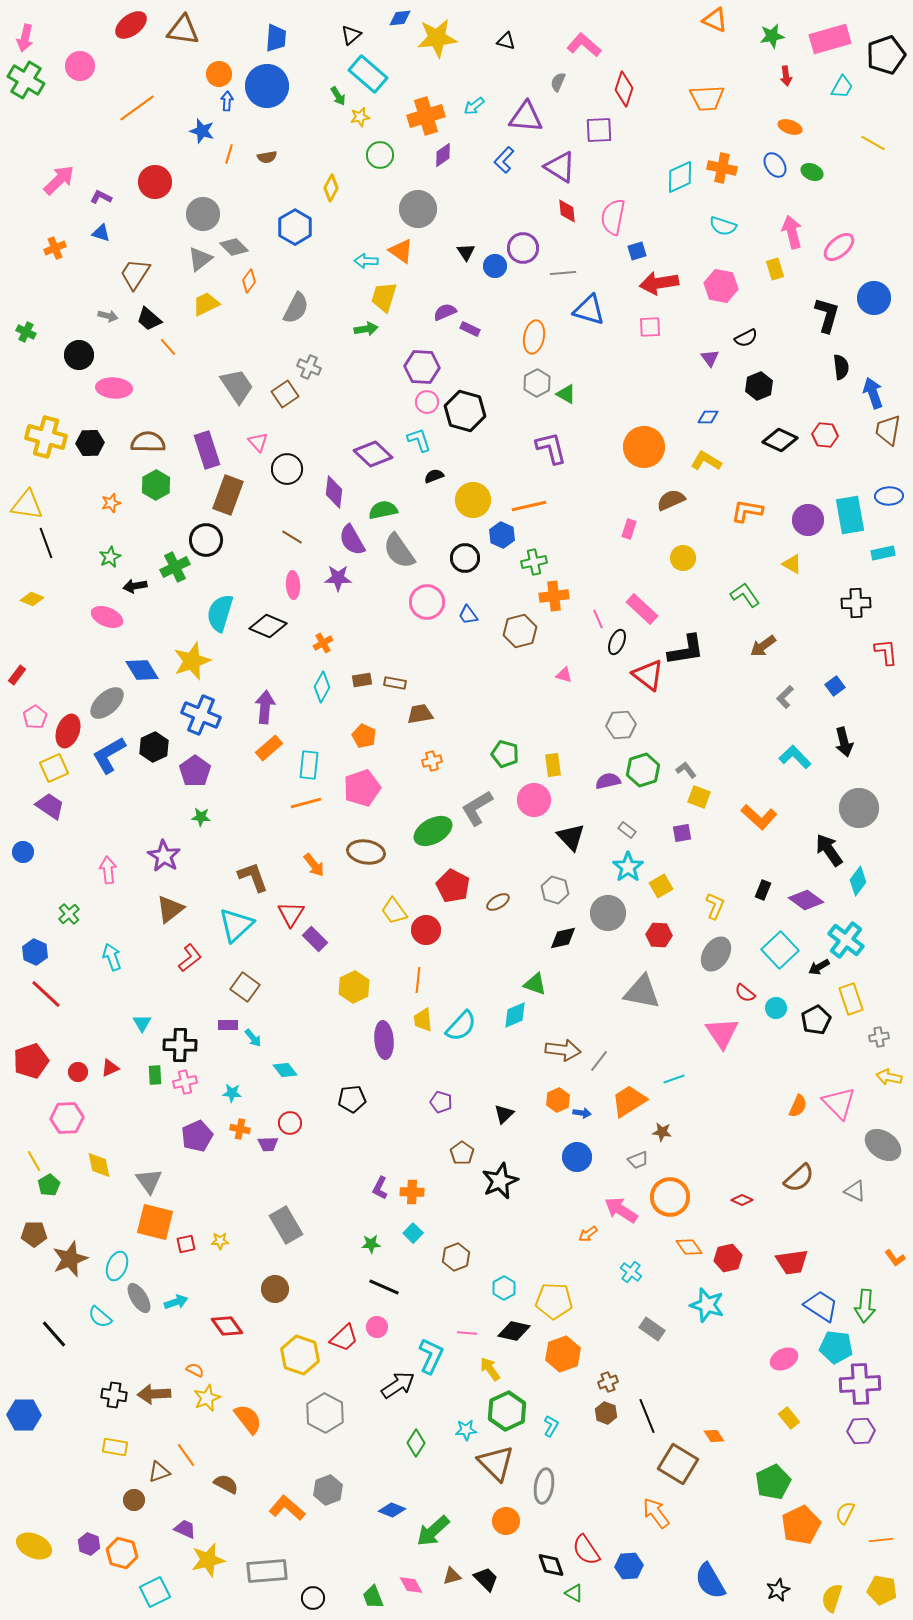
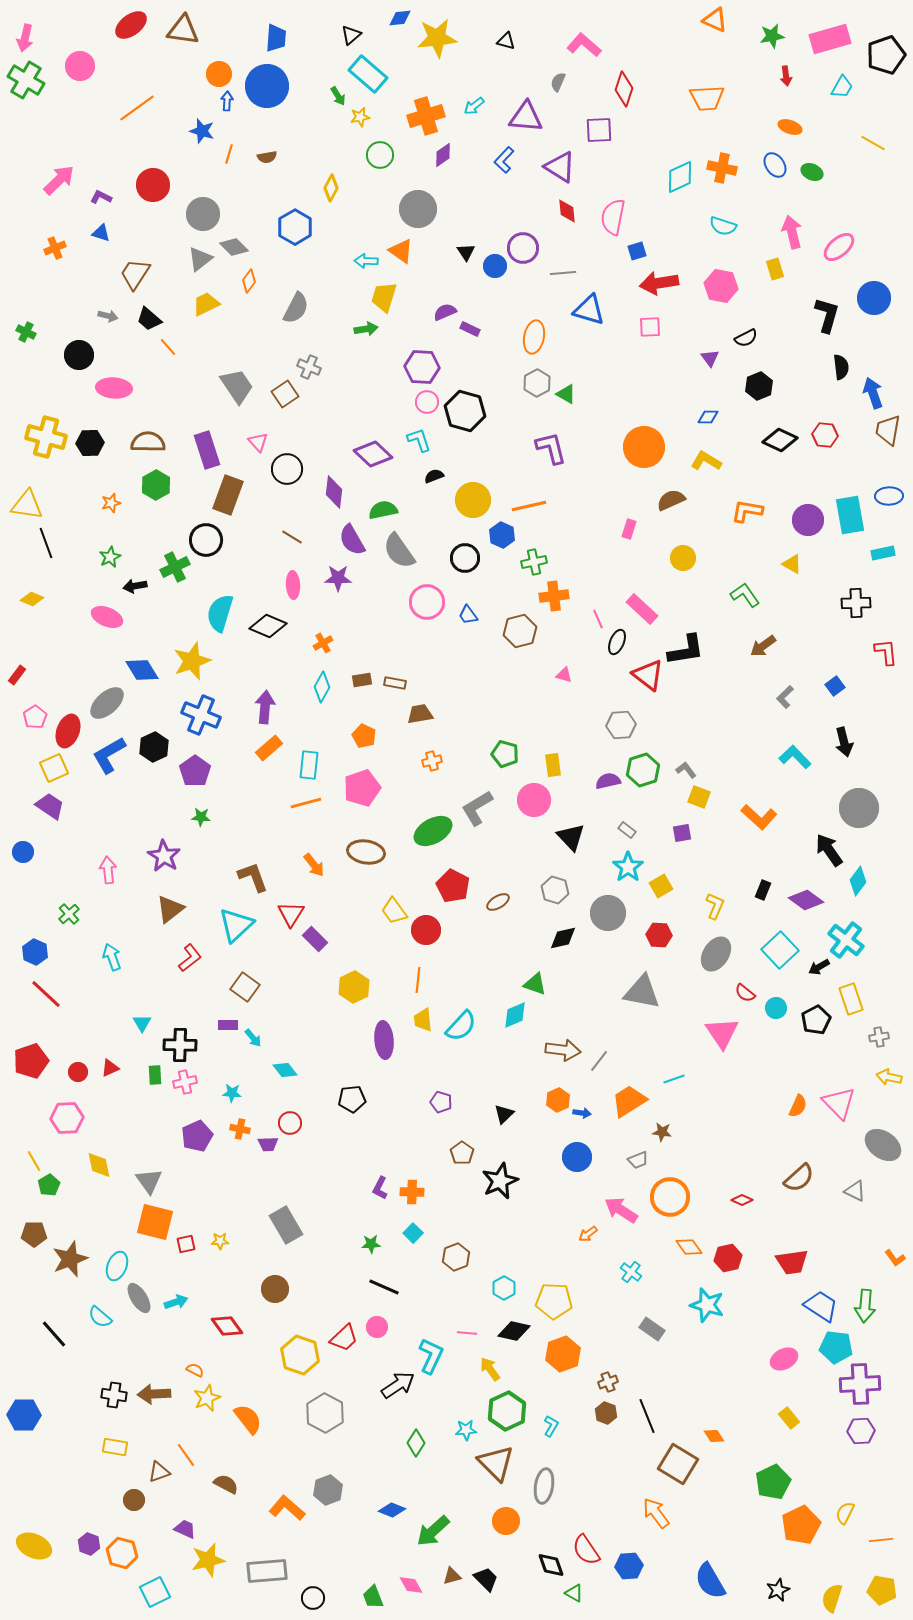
red circle at (155, 182): moved 2 px left, 3 px down
